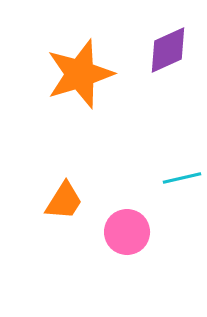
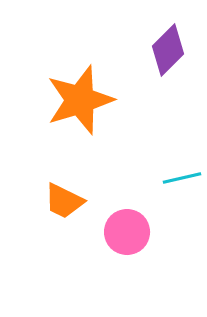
purple diamond: rotated 21 degrees counterclockwise
orange star: moved 26 px down
orange trapezoid: rotated 84 degrees clockwise
